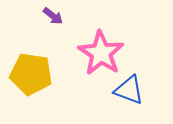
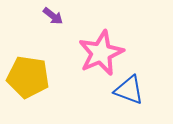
pink star: rotated 15 degrees clockwise
yellow pentagon: moved 3 px left, 3 px down
